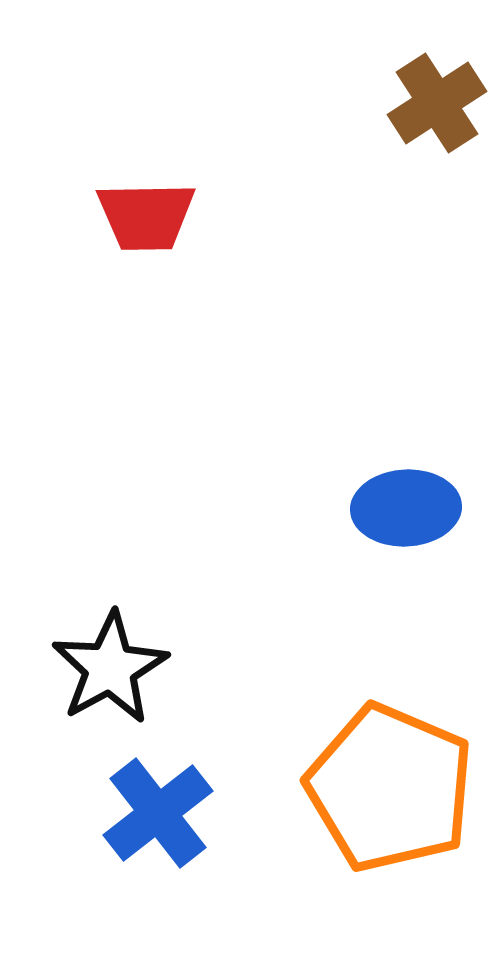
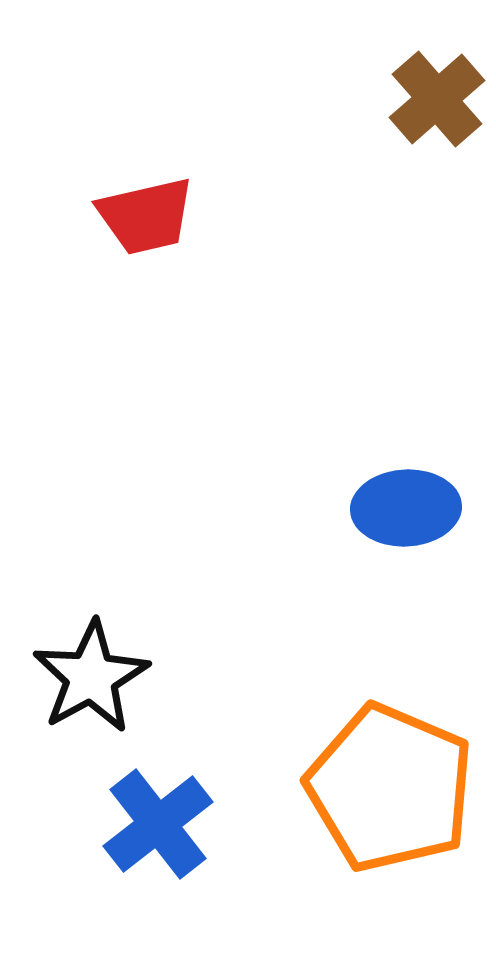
brown cross: moved 4 px up; rotated 8 degrees counterclockwise
red trapezoid: rotated 12 degrees counterclockwise
black star: moved 19 px left, 9 px down
blue cross: moved 11 px down
